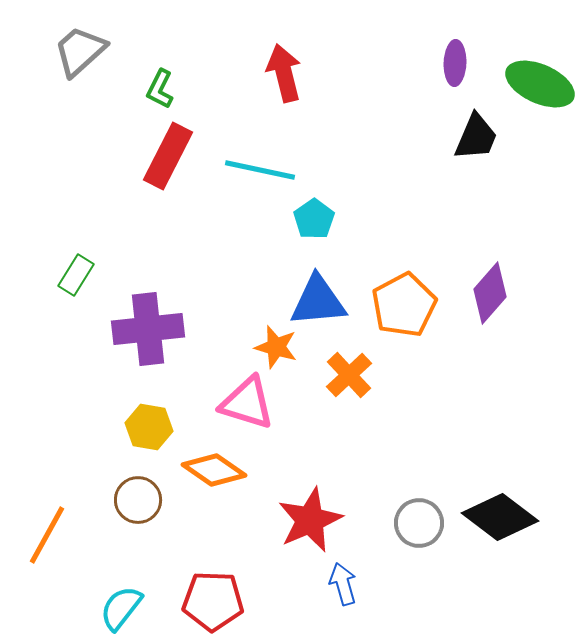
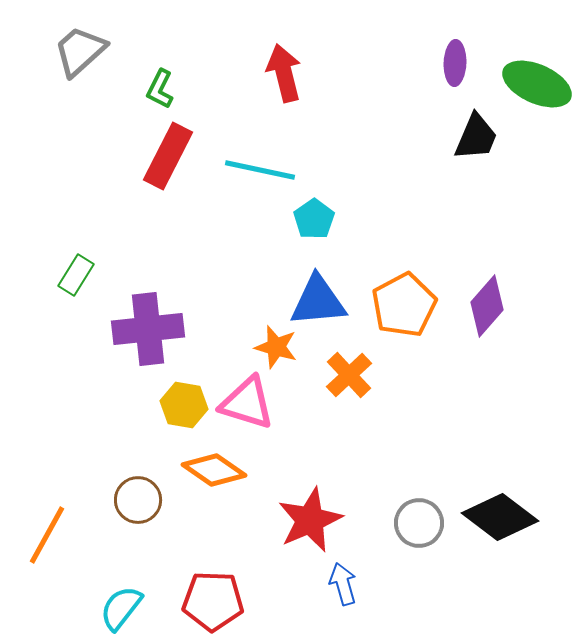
green ellipse: moved 3 px left
purple diamond: moved 3 px left, 13 px down
yellow hexagon: moved 35 px right, 22 px up
